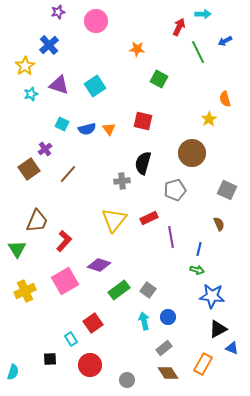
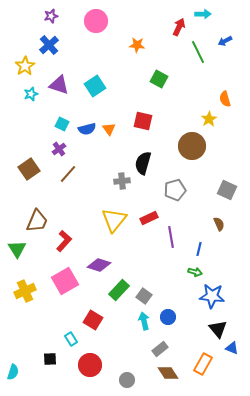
purple star at (58, 12): moved 7 px left, 4 px down
orange star at (137, 49): moved 4 px up
purple cross at (45, 149): moved 14 px right
brown circle at (192, 153): moved 7 px up
green arrow at (197, 270): moved 2 px left, 2 px down
green rectangle at (119, 290): rotated 10 degrees counterclockwise
gray square at (148, 290): moved 4 px left, 6 px down
red square at (93, 323): moved 3 px up; rotated 24 degrees counterclockwise
black triangle at (218, 329): rotated 42 degrees counterclockwise
gray rectangle at (164, 348): moved 4 px left, 1 px down
